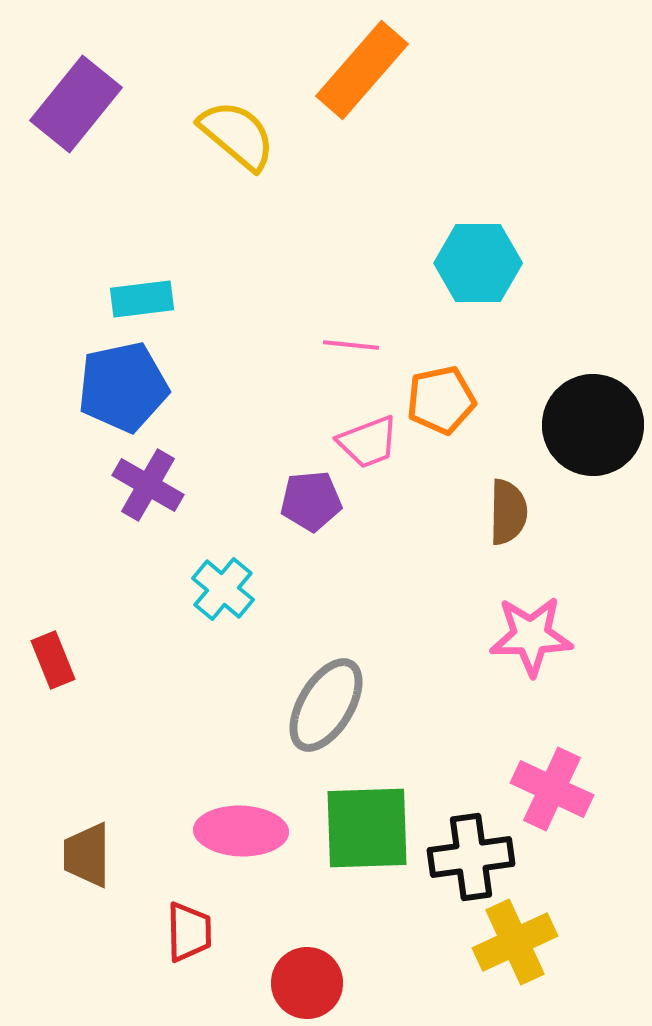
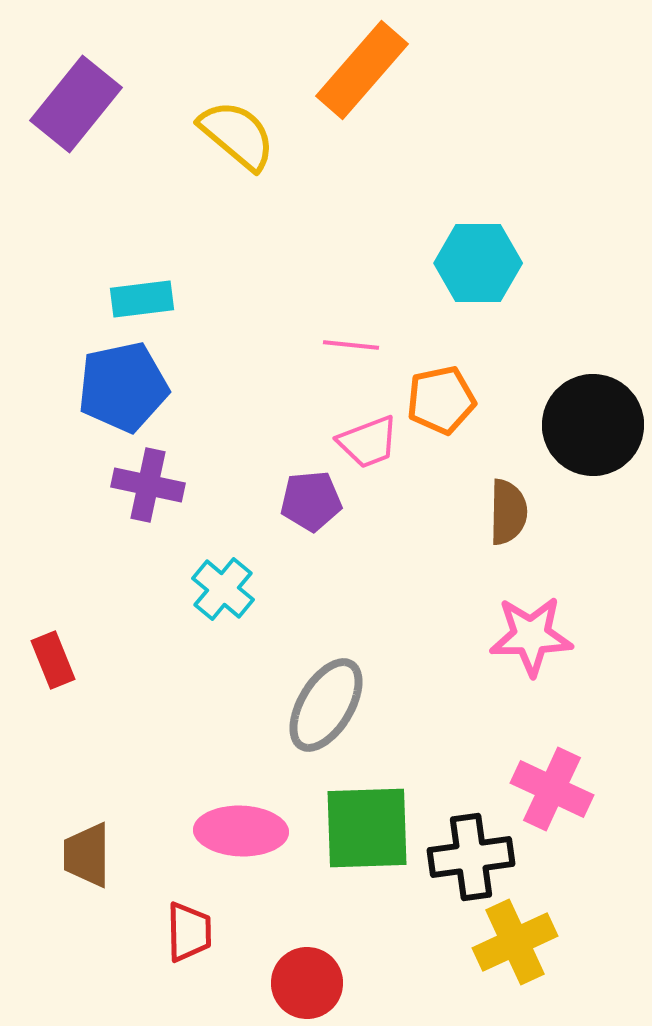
purple cross: rotated 18 degrees counterclockwise
